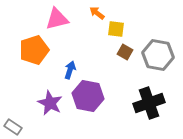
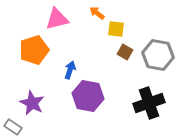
purple star: moved 18 px left
